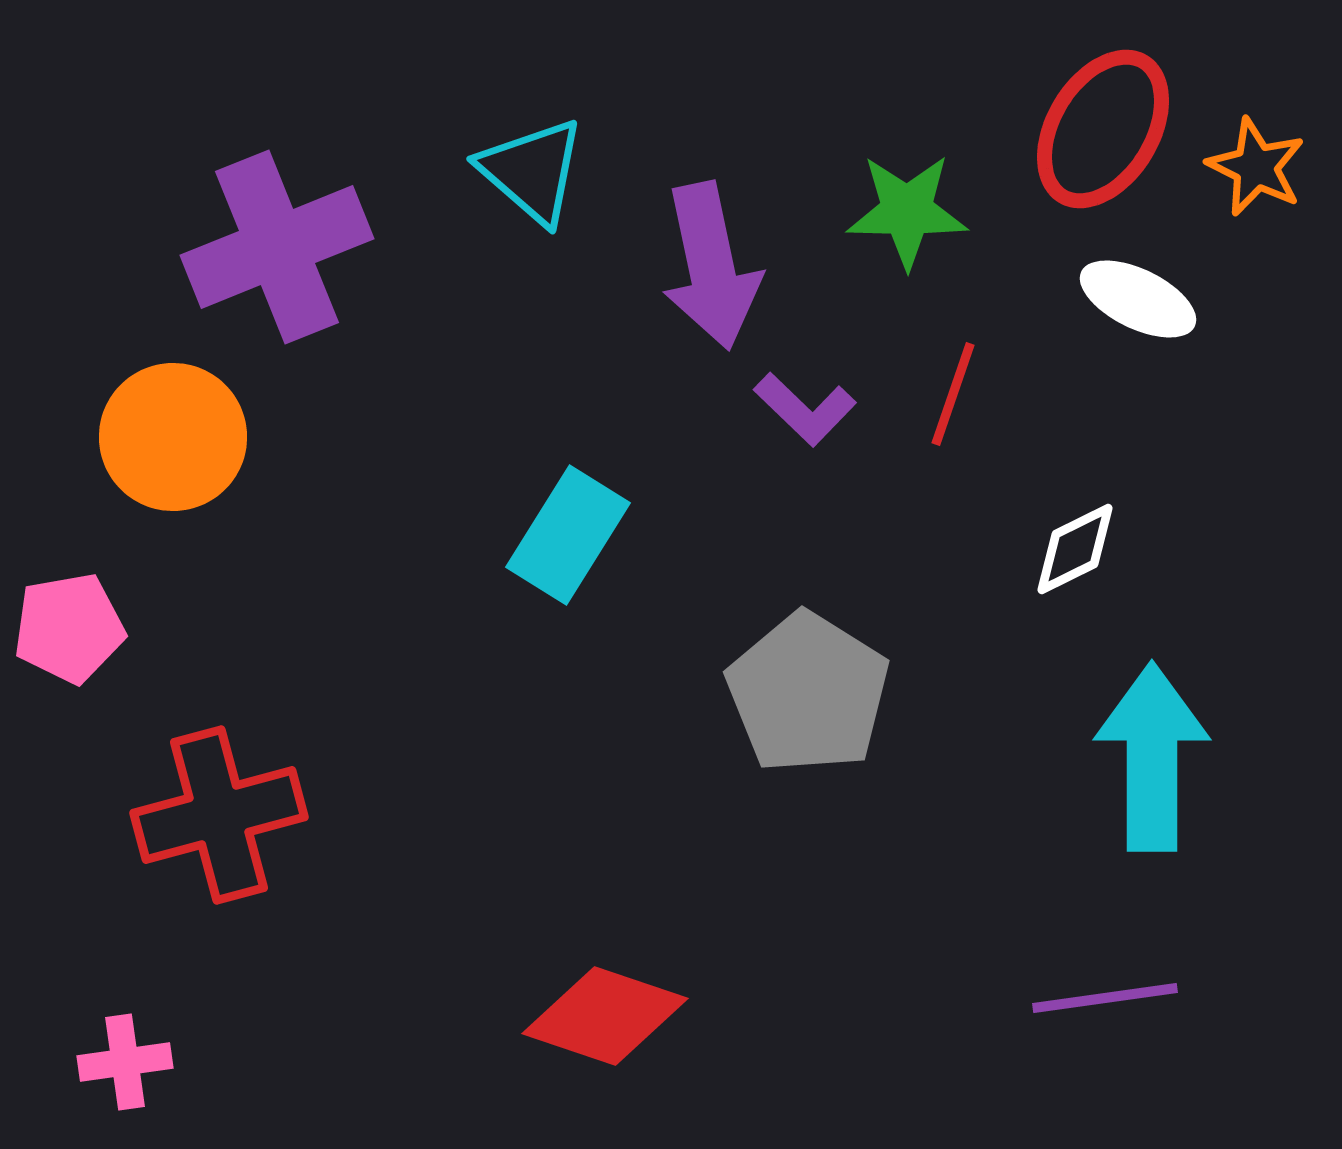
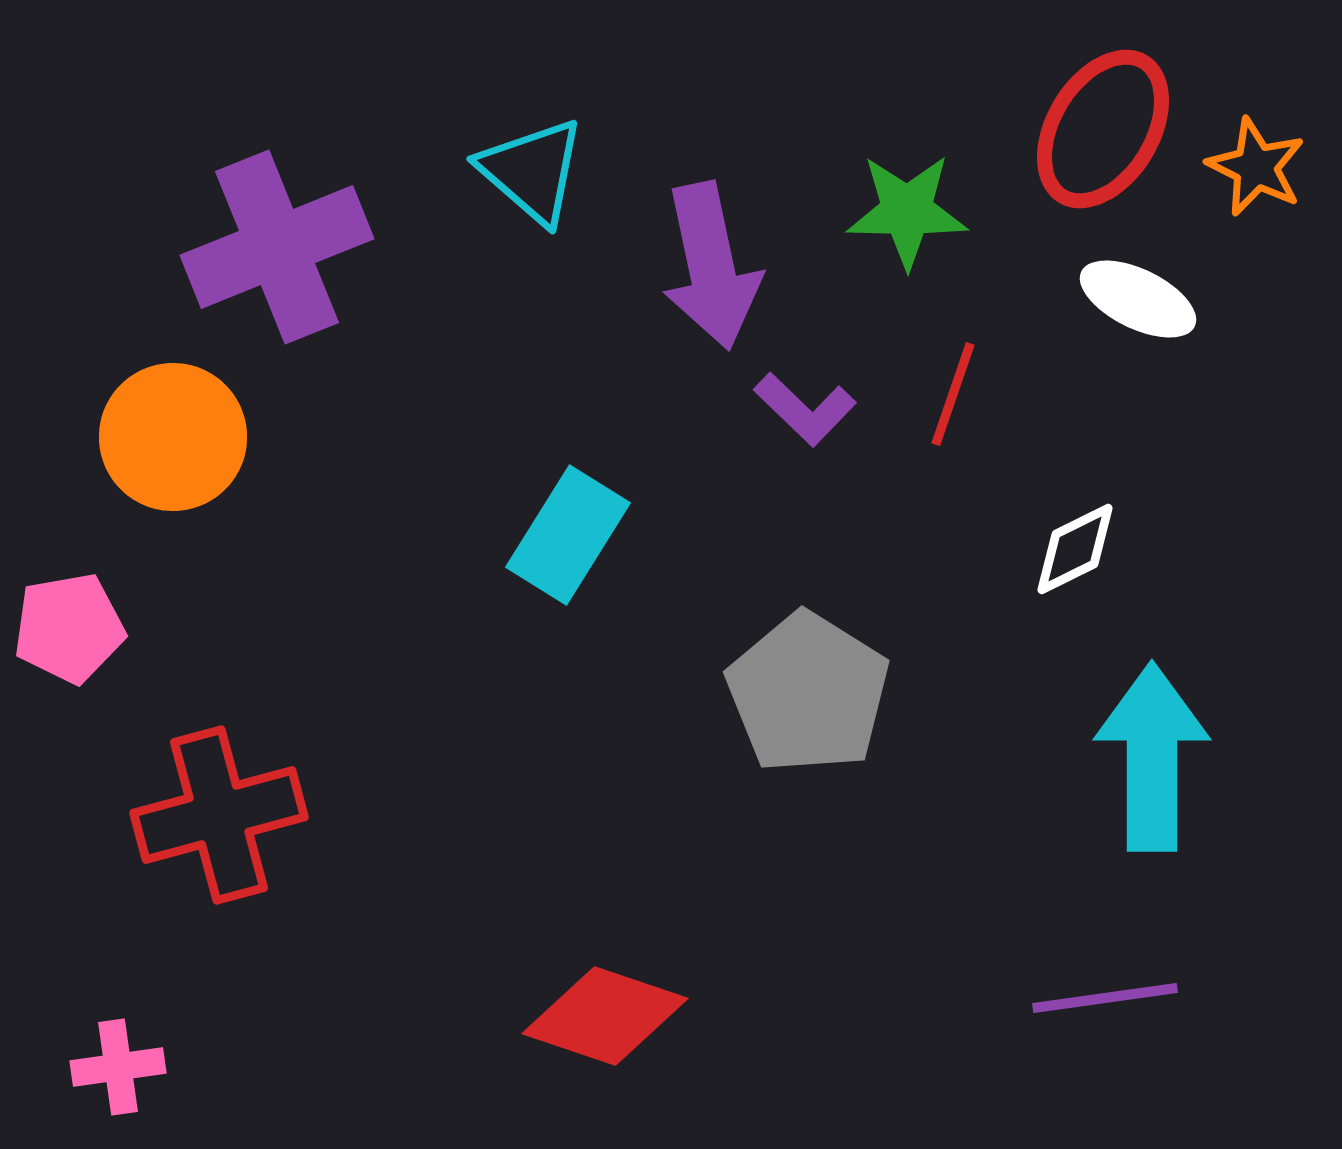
pink cross: moved 7 px left, 5 px down
